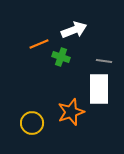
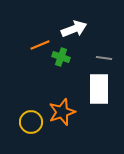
white arrow: moved 1 px up
orange line: moved 1 px right, 1 px down
gray line: moved 3 px up
orange star: moved 9 px left
yellow circle: moved 1 px left, 1 px up
